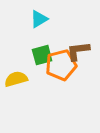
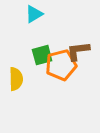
cyan triangle: moved 5 px left, 5 px up
yellow semicircle: rotated 105 degrees clockwise
